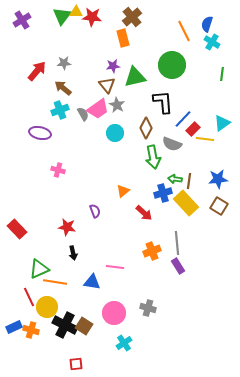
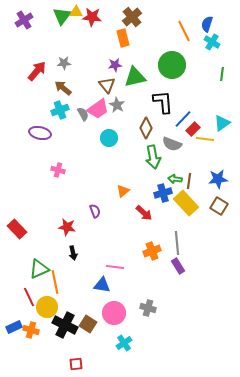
purple cross at (22, 20): moved 2 px right
purple star at (113, 66): moved 2 px right, 1 px up
cyan circle at (115, 133): moved 6 px left, 5 px down
orange line at (55, 282): rotated 70 degrees clockwise
blue triangle at (92, 282): moved 10 px right, 3 px down
brown square at (84, 326): moved 4 px right, 2 px up
